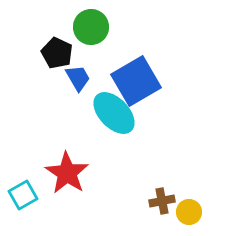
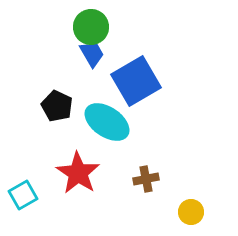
black pentagon: moved 53 px down
blue trapezoid: moved 14 px right, 24 px up
cyan ellipse: moved 7 px left, 9 px down; rotated 12 degrees counterclockwise
red star: moved 11 px right
brown cross: moved 16 px left, 22 px up
yellow circle: moved 2 px right
